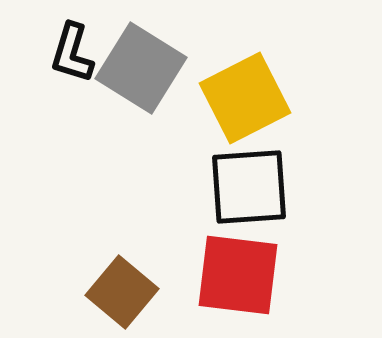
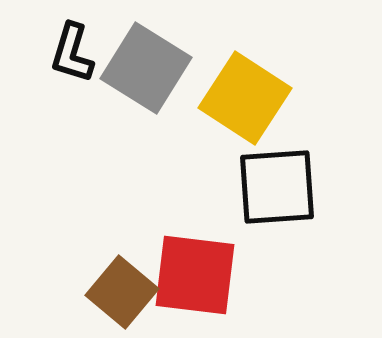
gray square: moved 5 px right
yellow square: rotated 30 degrees counterclockwise
black square: moved 28 px right
red square: moved 43 px left
